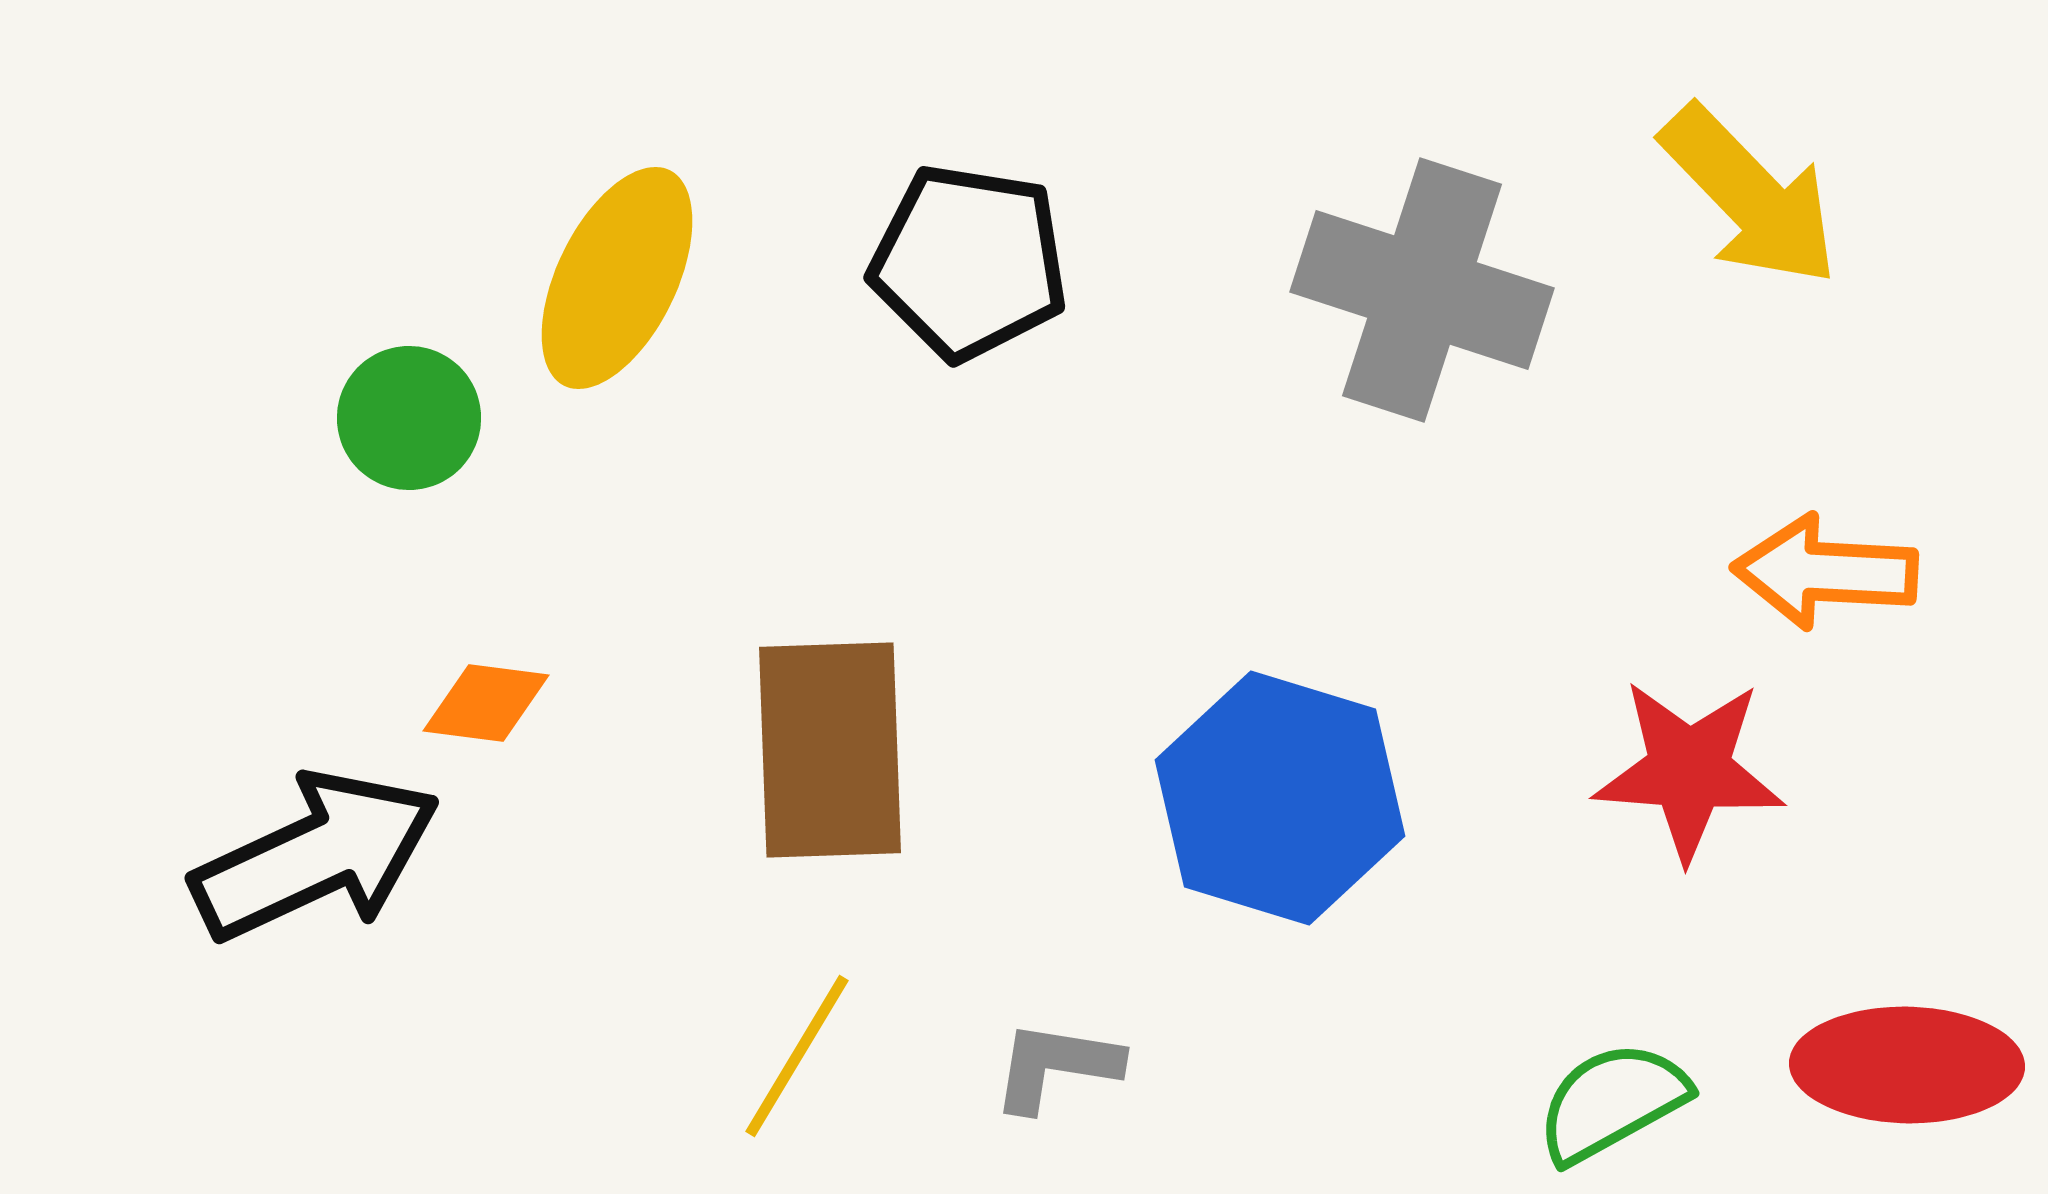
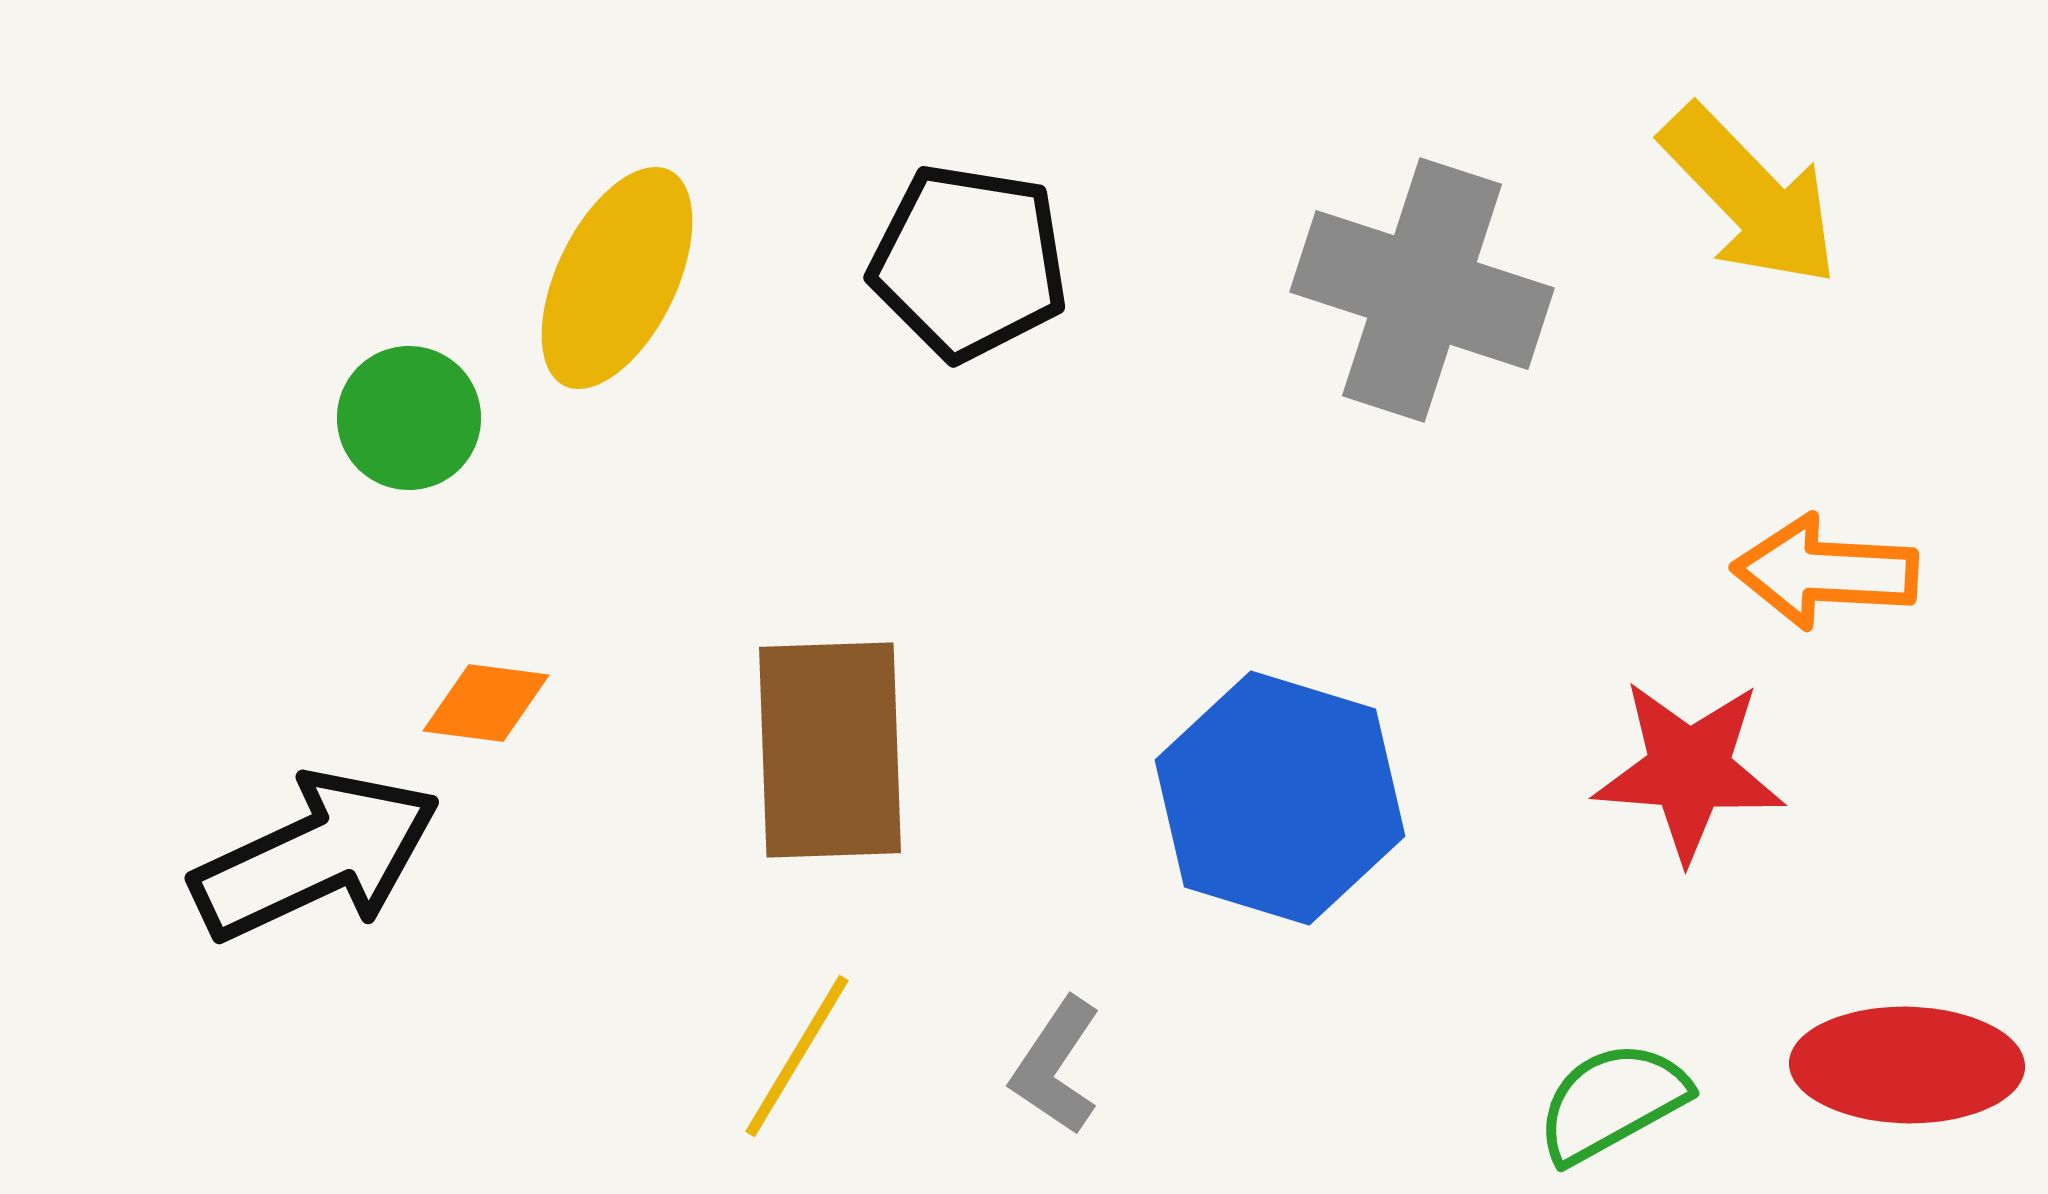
gray L-shape: rotated 65 degrees counterclockwise
